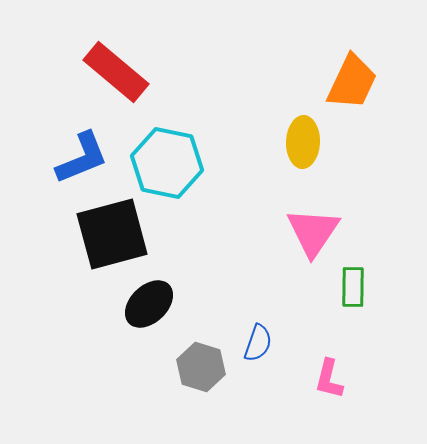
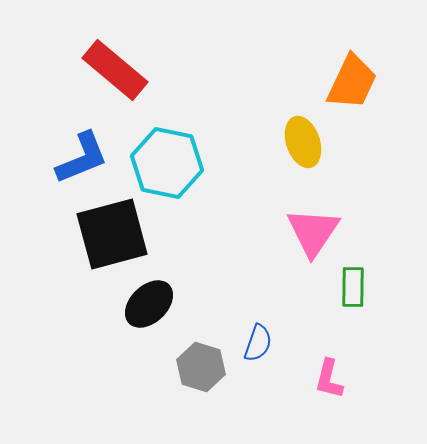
red rectangle: moved 1 px left, 2 px up
yellow ellipse: rotated 21 degrees counterclockwise
